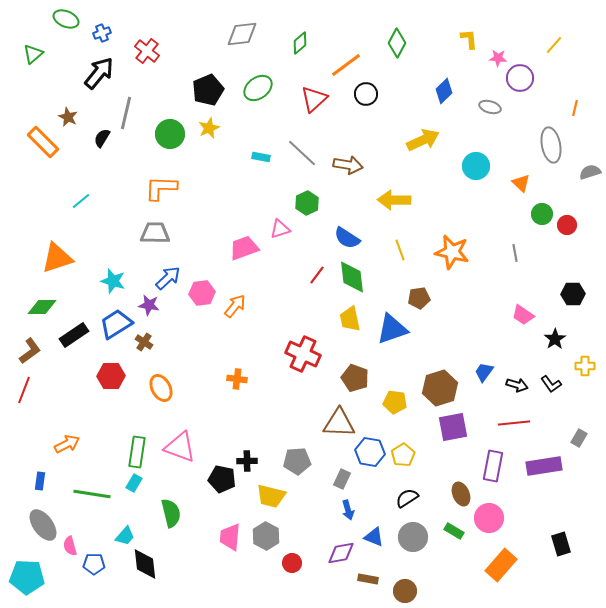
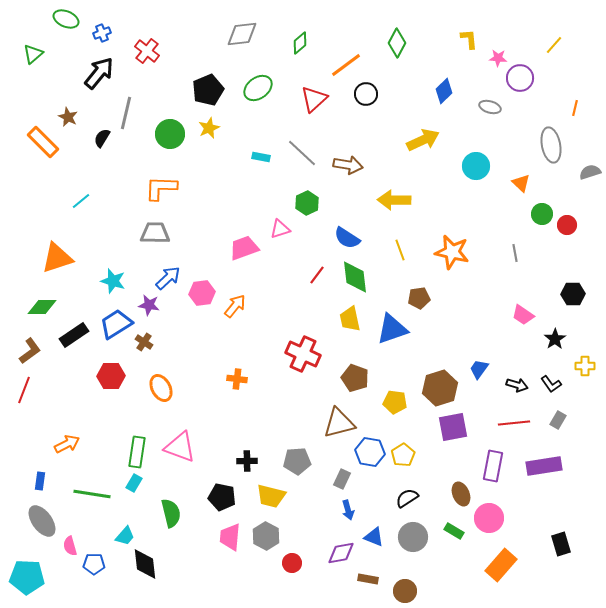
green diamond at (352, 277): moved 3 px right
blue trapezoid at (484, 372): moved 5 px left, 3 px up
brown triangle at (339, 423): rotated 16 degrees counterclockwise
gray rectangle at (579, 438): moved 21 px left, 18 px up
black pentagon at (222, 479): moved 18 px down
gray ellipse at (43, 525): moved 1 px left, 4 px up
